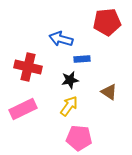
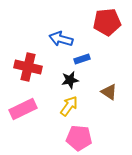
blue rectangle: rotated 14 degrees counterclockwise
